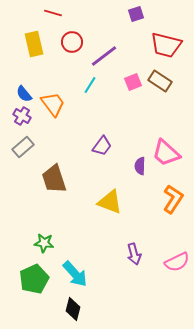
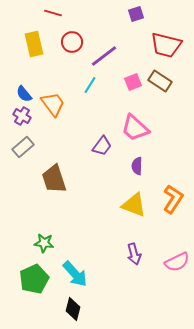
pink trapezoid: moved 31 px left, 25 px up
purple semicircle: moved 3 px left
yellow triangle: moved 24 px right, 3 px down
